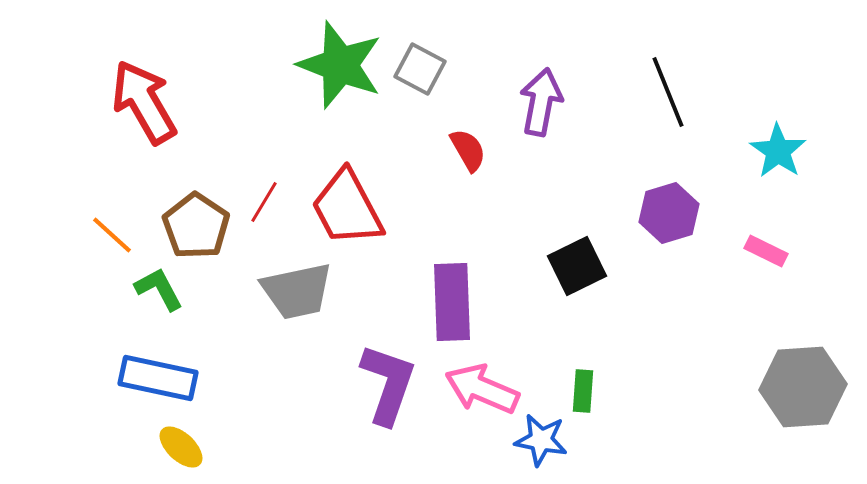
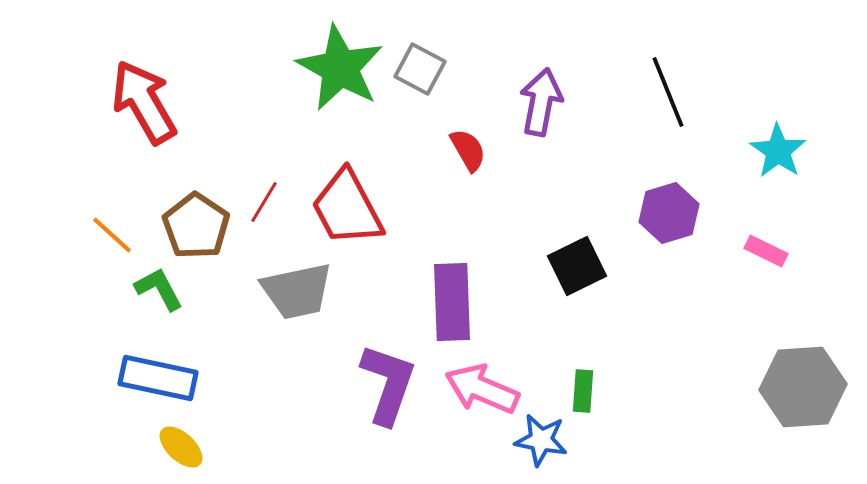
green star: moved 3 px down; rotated 8 degrees clockwise
